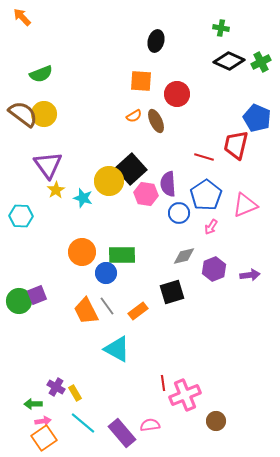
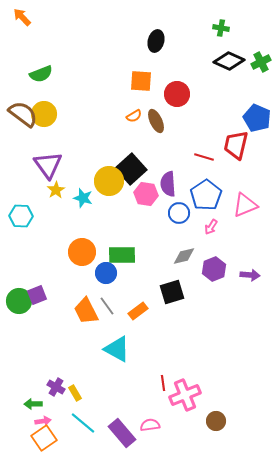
purple arrow at (250, 275): rotated 12 degrees clockwise
